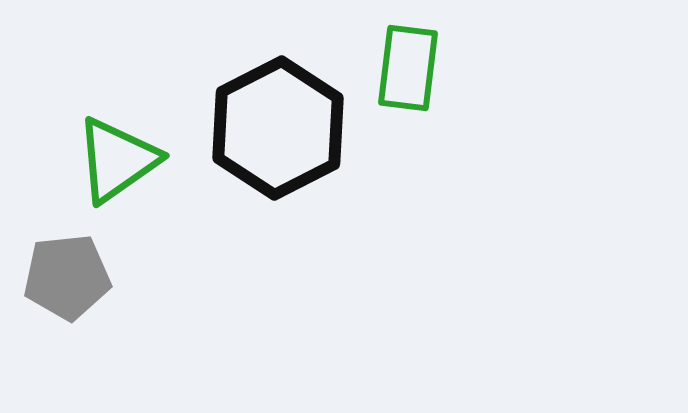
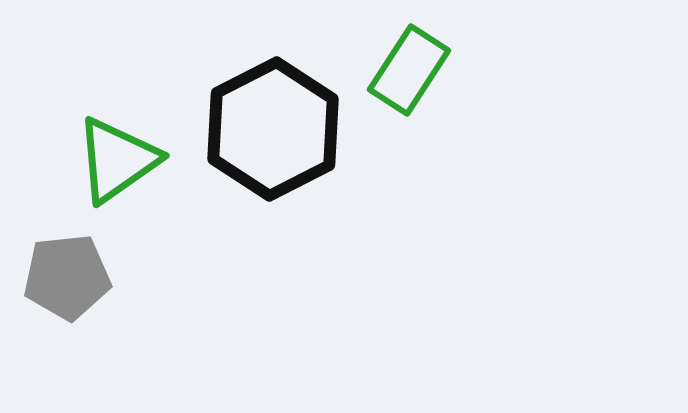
green rectangle: moved 1 px right, 2 px down; rotated 26 degrees clockwise
black hexagon: moved 5 px left, 1 px down
